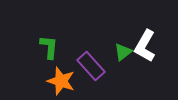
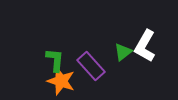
green L-shape: moved 6 px right, 13 px down
